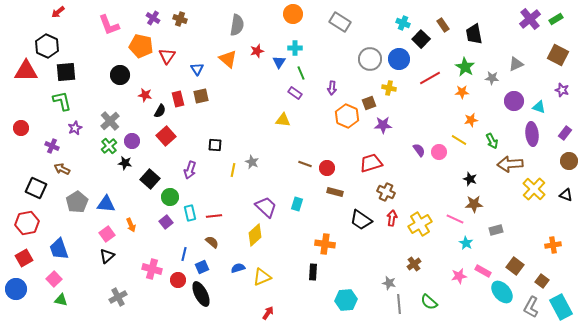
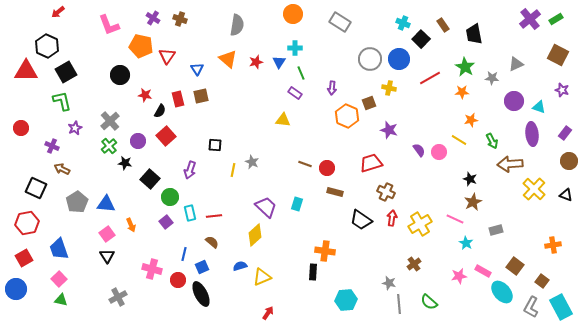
red star at (257, 51): moved 1 px left, 11 px down
black square at (66, 72): rotated 25 degrees counterclockwise
purple star at (383, 125): moved 6 px right, 5 px down; rotated 18 degrees clockwise
purple circle at (132, 141): moved 6 px right
brown star at (474, 204): moved 1 px left, 2 px up; rotated 24 degrees counterclockwise
orange cross at (325, 244): moved 7 px down
black triangle at (107, 256): rotated 21 degrees counterclockwise
blue semicircle at (238, 268): moved 2 px right, 2 px up
pink square at (54, 279): moved 5 px right
